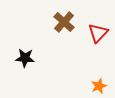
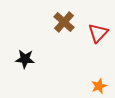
black star: moved 1 px down
